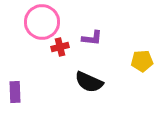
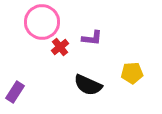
red cross: rotated 24 degrees counterclockwise
yellow pentagon: moved 10 px left, 12 px down
black semicircle: moved 1 px left, 3 px down
purple rectangle: rotated 35 degrees clockwise
